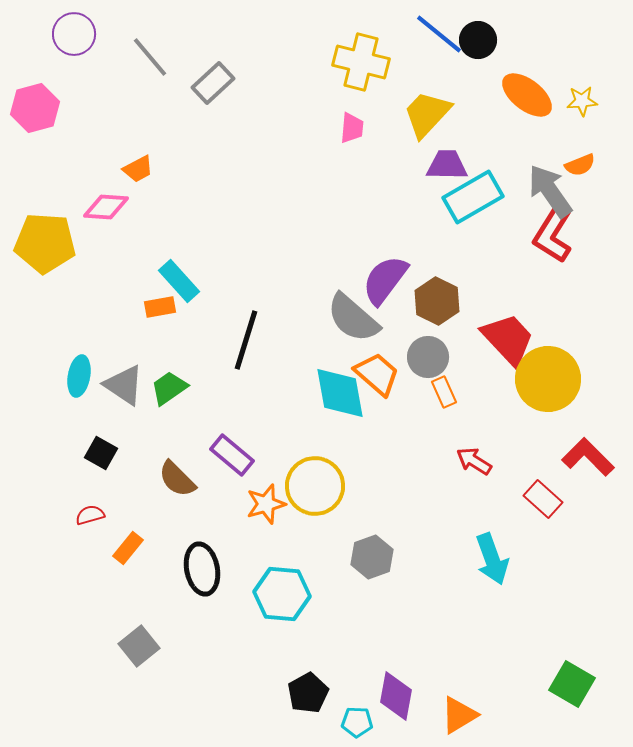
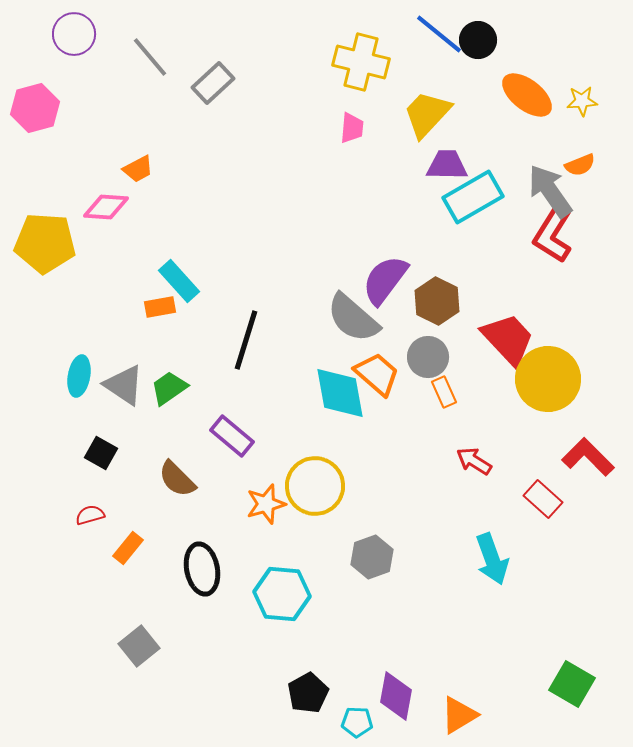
purple rectangle at (232, 455): moved 19 px up
